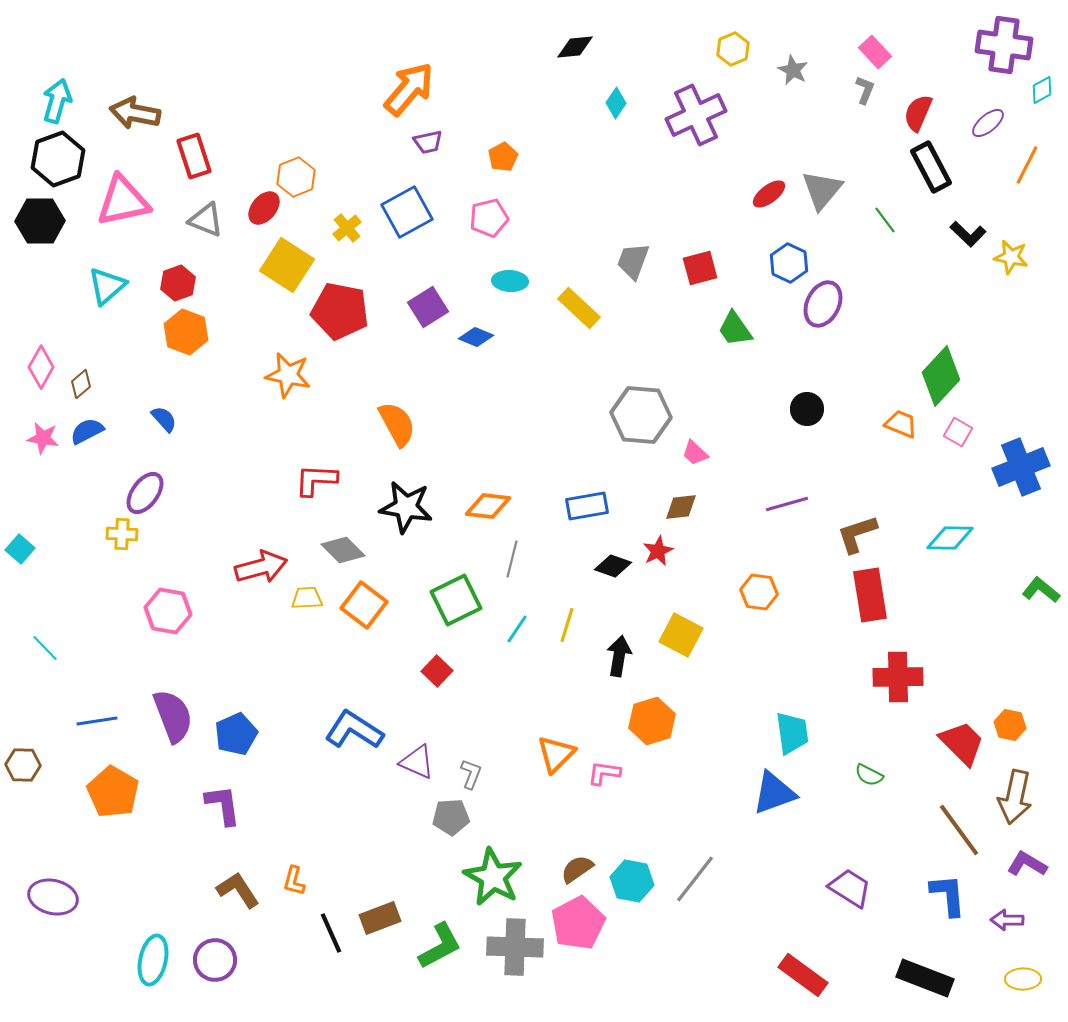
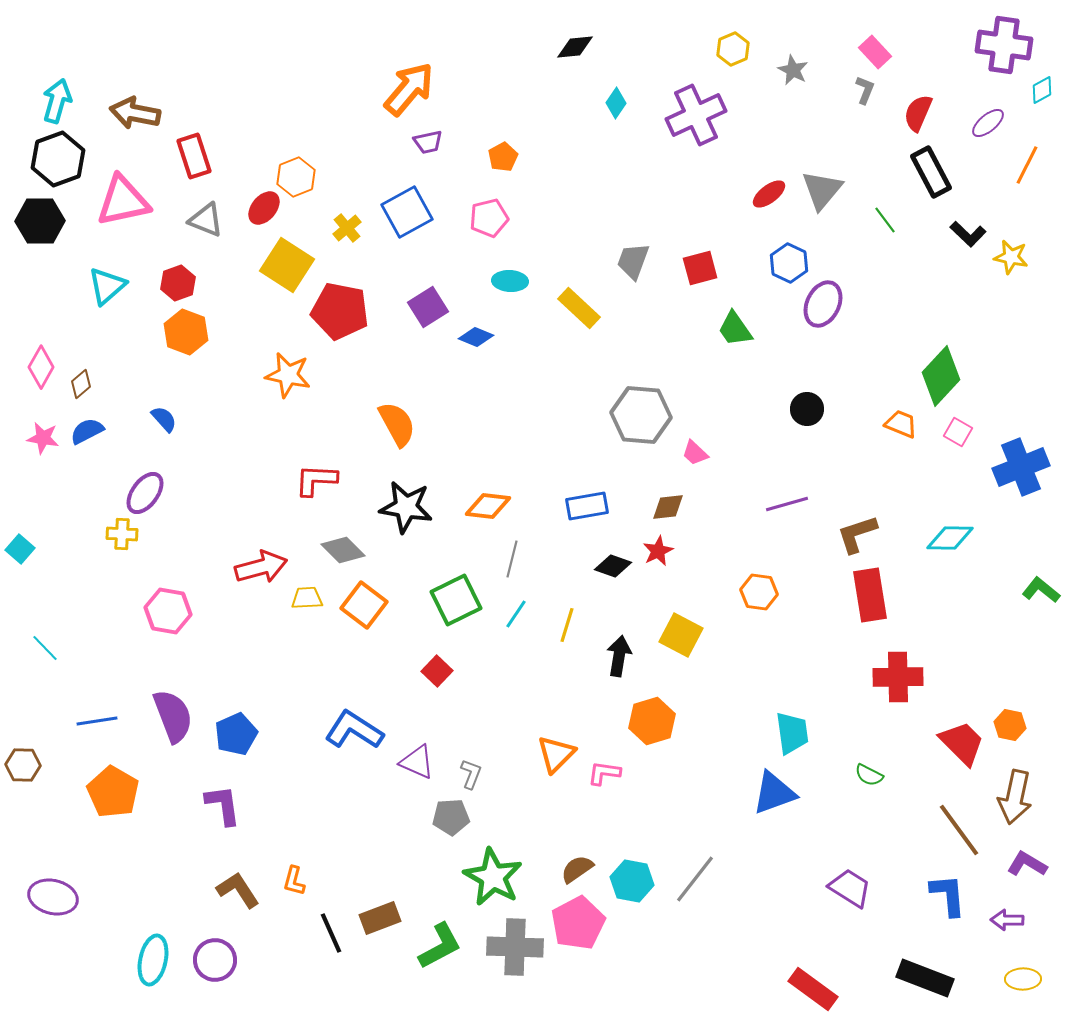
black rectangle at (931, 167): moved 5 px down
brown diamond at (681, 507): moved 13 px left
cyan line at (517, 629): moved 1 px left, 15 px up
red rectangle at (803, 975): moved 10 px right, 14 px down
